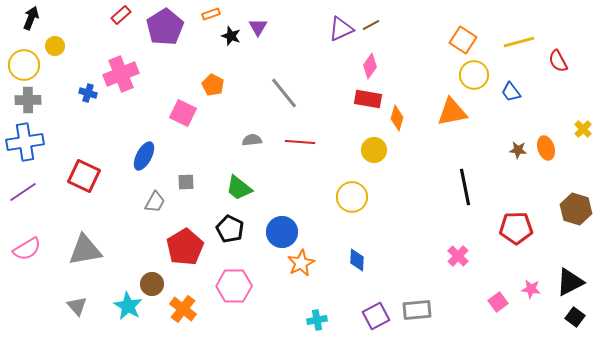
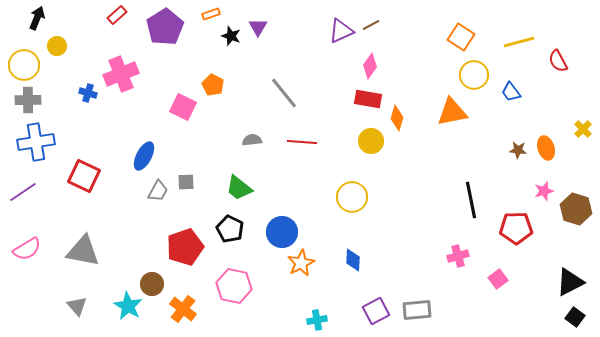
red rectangle at (121, 15): moved 4 px left
black arrow at (31, 18): moved 6 px right
purple triangle at (341, 29): moved 2 px down
orange square at (463, 40): moved 2 px left, 3 px up
yellow circle at (55, 46): moved 2 px right
pink square at (183, 113): moved 6 px up
blue cross at (25, 142): moved 11 px right
red line at (300, 142): moved 2 px right
yellow circle at (374, 150): moved 3 px left, 9 px up
black line at (465, 187): moved 6 px right, 13 px down
gray trapezoid at (155, 202): moved 3 px right, 11 px up
red pentagon at (185, 247): rotated 12 degrees clockwise
gray triangle at (85, 250): moved 2 px left, 1 px down; rotated 21 degrees clockwise
pink cross at (458, 256): rotated 30 degrees clockwise
blue diamond at (357, 260): moved 4 px left
pink hexagon at (234, 286): rotated 12 degrees clockwise
pink star at (531, 289): moved 13 px right, 98 px up; rotated 24 degrees counterclockwise
pink square at (498, 302): moved 23 px up
purple square at (376, 316): moved 5 px up
